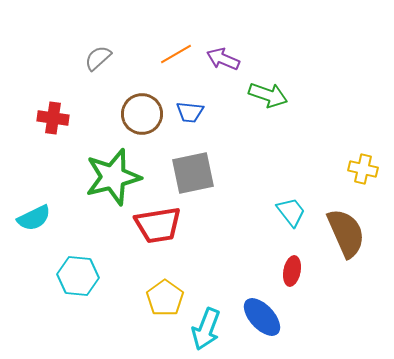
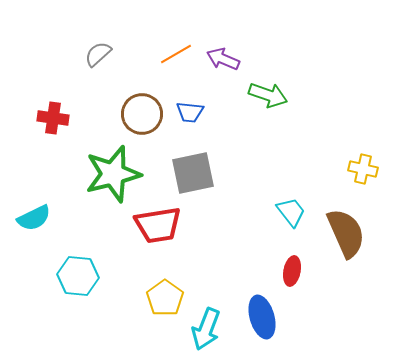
gray semicircle: moved 4 px up
green star: moved 3 px up
blue ellipse: rotated 27 degrees clockwise
